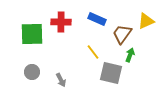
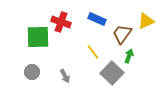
red cross: rotated 18 degrees clockwise
green square: moved 6 px right, 3 px down
green arrow: moved 1 px left, 1 px down
gray square: moved 1 px right; rotated 30 degrees clockwise
gray arrow: moved 4 px right, 4 px up
